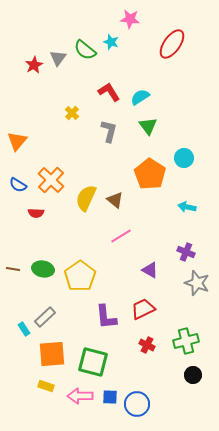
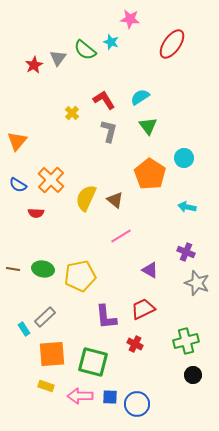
red L-shape: moved 5 px left, 8 px down
yellow pentagon: rotated 24 degrees clockwise
red cross: moved 12 px left, 1 px up
